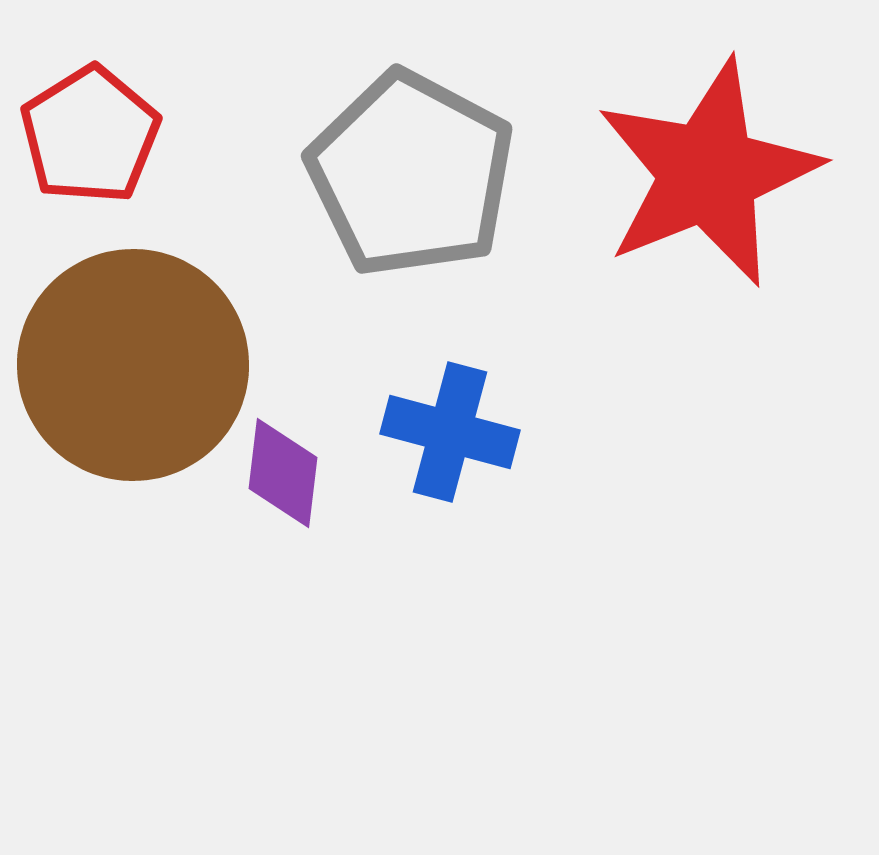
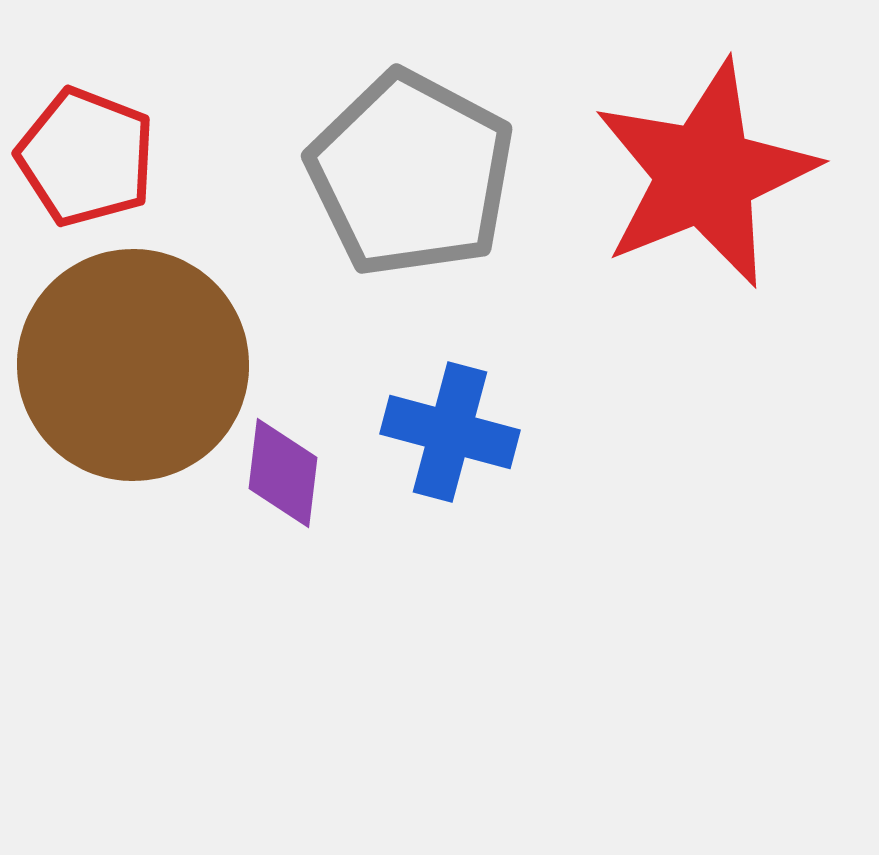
red pentagon: moved 4 px left, 22 px down; rotated 19 degrees counterclockwise
red star: moved 3 px left, 1 px down
